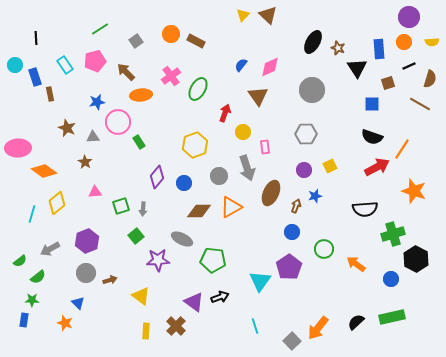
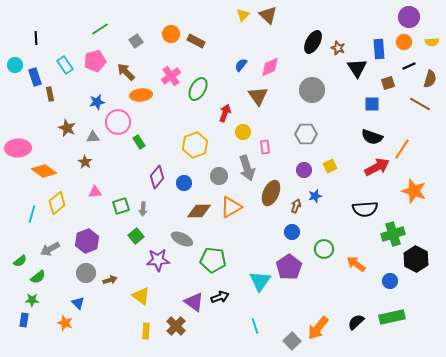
blue circle at (391, 279): moved 1 px left, 2 px down
